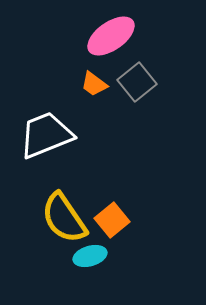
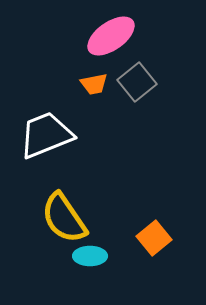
orange trapezoid: rotated 48 degrees counterclockwise
orange square: moved 42 px right, 18 px down
cyan ellipse: rotated 16 degrees clockwise
